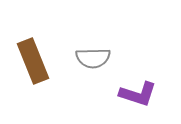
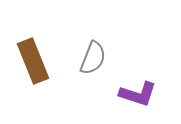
gray semicircle: rotated 68 degrees counterclockwise
